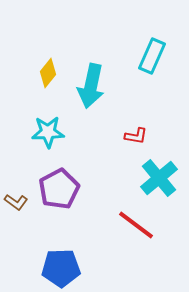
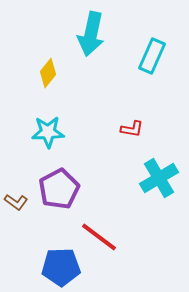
cyan arrow: moved 52 px up
red L-shape: moved 4 px left, 7 px up
cyan cross: rotated 9 degrees clockwise
red line: moved 37 px left, 12 px down
blue pentagon: moved 1 px up
